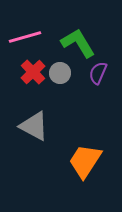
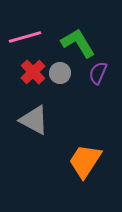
gray triangle: moved 6 px up
